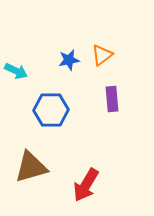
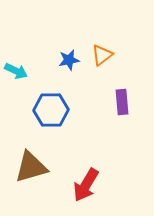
purple rectangle: moved 10 px right, 3 px down
